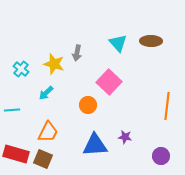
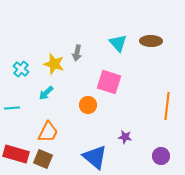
pink square: rotated 25 degrees counterclockwise
cyan line: moved 2 px up
blue triangle: moved 12 px down; rotated 44 degrees clockwise
